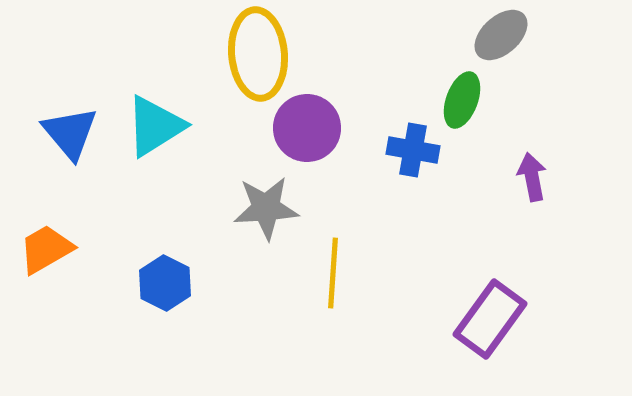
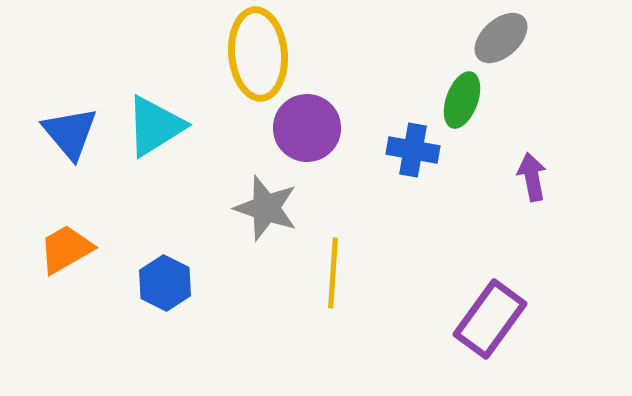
gray ellipse: moved 3 px down
gray star: rotated 22 degrees clockwise
orange trapezoid: moved 20 px right
